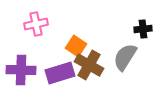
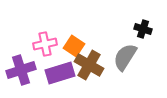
pink cross: moved 9 px right, 20 px down
black cross: rotated 24 degrees clockwise
orange square: moved 2 px left
purple cross: rotated 20 degrees counterclockwise
